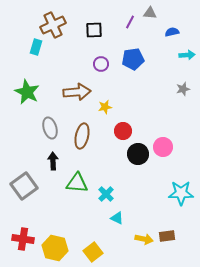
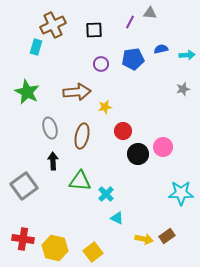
blue semicircle: moved 11 px left, 17 px down
green triangle: moved 3 px right, 2 px up
brown rectangle: rotated 28 degrees counterclockwise
